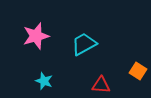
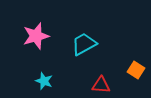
orange square: moved 2 px left, 1 px up
